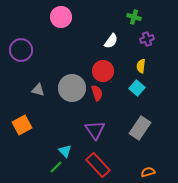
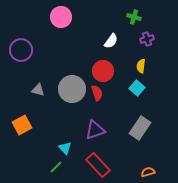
gray circle: moved 1 px down
purple triangle: rotated 45 degrees clockwise
cyan triangle: moved 3 px up
